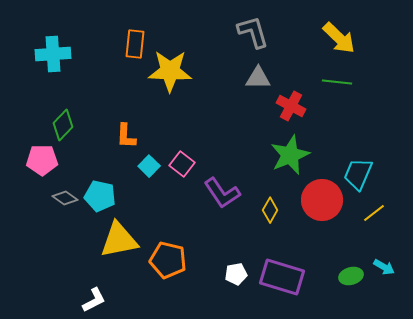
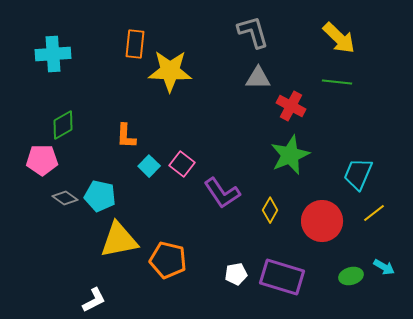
green diamond: rotated 16 degrees clockwise
red circle: moved 21 px down
